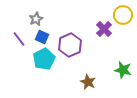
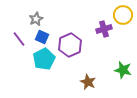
purple cross: rotated 28 degrees clockwise
